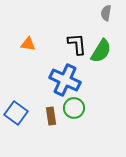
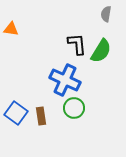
gray semicircle: moved 1 px down
orange triangle: moved 17 px left, 15 px up
brown rectangle: moved 10 px left
